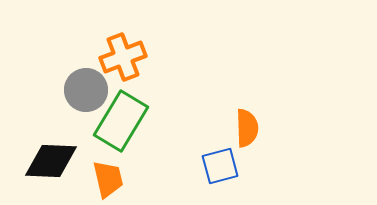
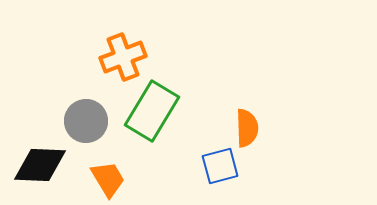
gray circle: moved 31 px down
green rectangle: moved 31 px right, 10 px up
black diamond: moved 11 px left, 4 px down
orange trapezoid: rotated 18 degrees counterclockwise
